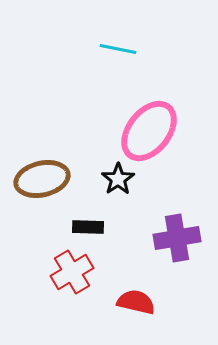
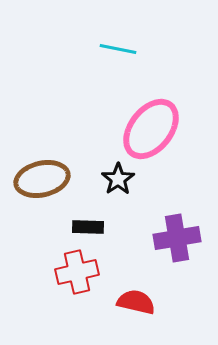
pink ellipse: moved 2 px right, 2 px up
red cross: moved 5 px right; rotated 18 degrees clockwise
